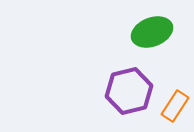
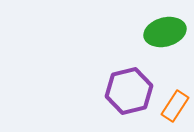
green ellipse: moved 13 px right; rotated 6 degrees clockwise
